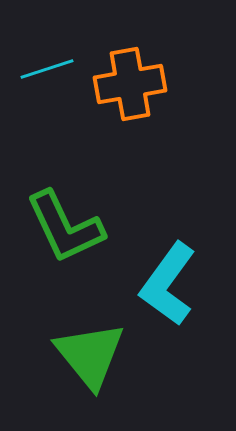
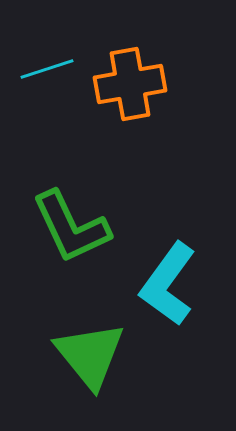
green L-shape: moved 6 px right
